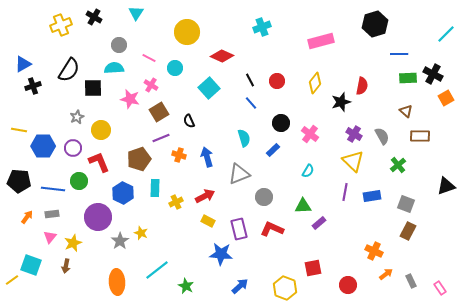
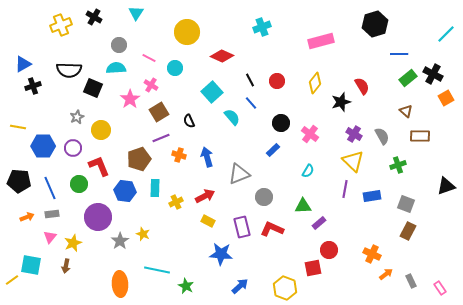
cyan semicircle at (114, 68): moved 2 px right
black semicircle at (69, 70): rotated 60 degrees clockwise
green rectangle at (408, 78): rotated 36 degrees counterclockwise
red semicircle at (362, 86): rotated 42 degrees counterclockwise
black square at (93, 88): rotated 24 degrees clockwise
cyan square at (209, 88): moved 3 px right, 4 px down
pink star at (130, 99): rotated 24 degrees clockwise
yellow line at (19, 130): moved 1 px left, 3 px up
cyan semicircle at (244, 138): moved 12 px left, 21 px up; rotated 24 degrees counterclockwise
red L-shape at (99, 162): moved 4 px down
green cross at (398, 165): rotated 21 degrees clockwise
green circle at (79, 181): moved 3 px down
blue line at (53, 189): moved 3 px left, 1 px up; rotated 60 degrees clockwise
purple line at (345, 192): moved 3 px up
blue hexagon at (123, 193): moved 2 px right, 2 px up; rotated 20 degrees counterclockwise
orange arrow at (27, 217): rotated 32 degrees clockwise
purple rectangle at (239, 229): moved 3 px right, 2 px up
yellow star at (141, 233): moved 2 px right, 1 px down
orange cross at (374, 251): moved 2 px left, 3 px down
cyan square at (31, 265): rotated 10 degrees counterclockwise
cyan line at (157, 270): rotated 50 degrees clockwise
orange ellipse at (117, 282): moved 3 px right, 2 px down
red circle at (348, 285): moved 19 px left, 35 px up
